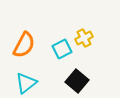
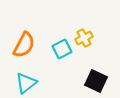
black square: moved 19 px right; rotated 15 degrees counterclockwise
